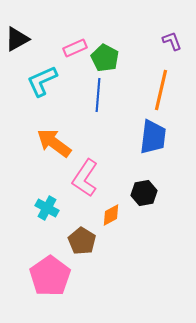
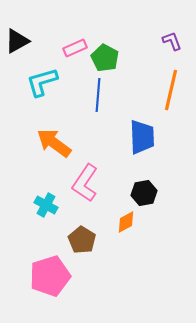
black triangle: moved 2 px down
cyan L-shape: moved 1 px down; rotated 8 degrees clockwise
orange line: moved 10 px right
blue trapezoid: moved 11 px left; rotated 9 degrees counterclockwise
pink L-shape: moved 5 px down
cyan cross: moved 1 px left, 3 px up
orange diamond: moved 15 px right, 7 px down
brown pentagon: moved 1 px up
pink pentagon: rotated 18 degrees clockwise
